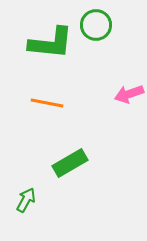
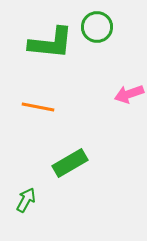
green circle: moved 1 px right, 2 px down
orange line: moved 9 px left, 4 px down
